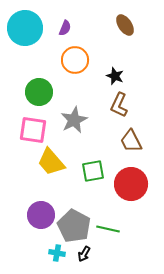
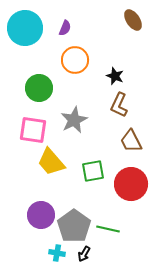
brown ellipse: moved 8 px right, 5 px up
green circle: moved 4 px up
gray pentagon: rotated 8 degrees clockwise
